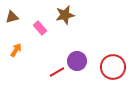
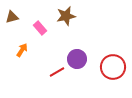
brown star: moved 1 px right, 1 px down
orange arrow: moved 6 px right
purple circle: moved 2 px up
